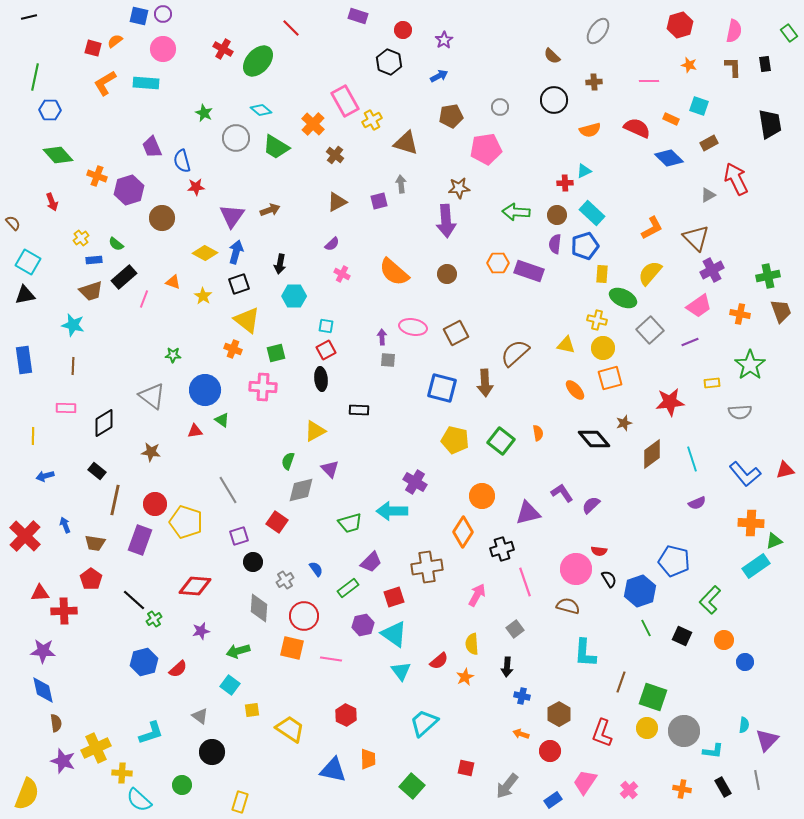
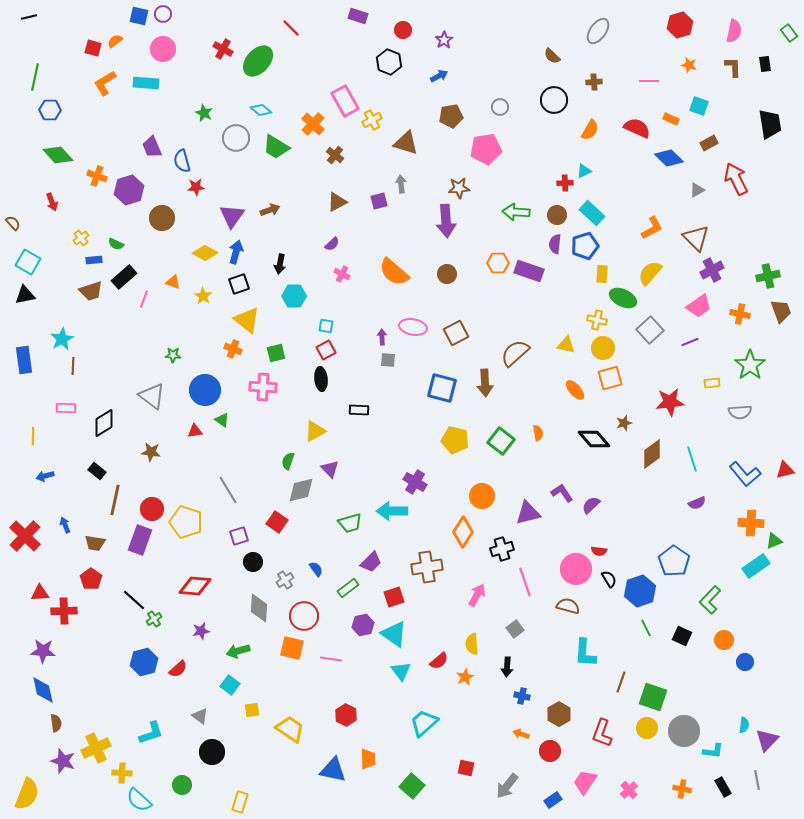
orange semicircle at (590, 130): rotated 45 degrees counterclockwise
gray triangle at (708, 195): moved 11 px left, 5 px up
green semicircle at (116, 244): rotated 14 degrees counterclockwise
cyan star at (73, 325): moved 11 px left, 14 px down; rotated 30 degrees clockwise
red circle at (155, 504): moved 3 px left, 5 px down
blue pentagon at (674, 561): rotated 20 degrees clockwise
